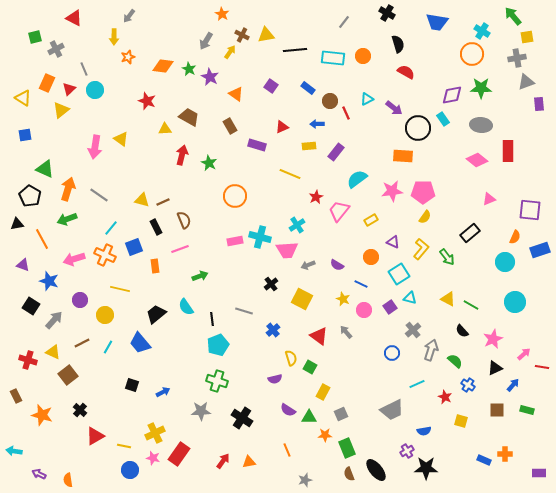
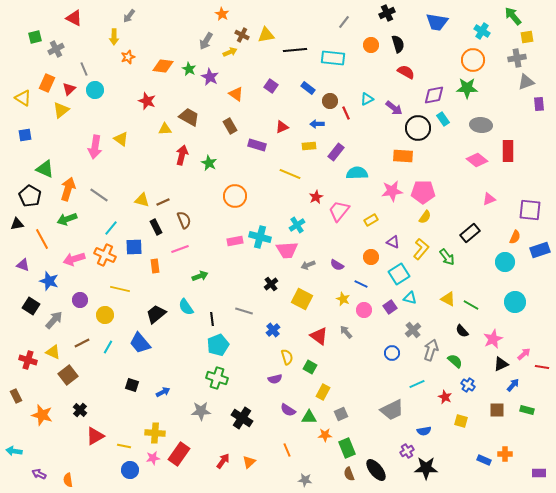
black cross at (387, 13): rotated 35 degrees clockwise
yellow arrow at (230, 52): rotated 32 degrees clockwise
orange circle at (472, 54): moved 1 px right, 6 px down
orange circle at (363, 56): moved 8 px right, 11 px up
green star at (481, 88): moved 14 px left
purple diamond at (452, 95): moved 18 px left
cyan semicircle at (357, 179): moved 6 px up; rotated 35 degrees clockwise
blue square at (134, 247): rotated 18 degrees clockwise
yellow semicircle at (291, 358): moved 4 px left, 1 px up
black triangle at (495, 368): moved 6 px right, 4 px up
green cross at (217, 381): moved 3 px up
yellow cross at (155, 433): rotated 30 degrees clockwise
pink star at (153, 458): rotated 24 degrees counterclockwise
orange triangle at (249, 462): rotated 32 degrees counterclockwise
gray star at (305, 480): rotated 24 degrees clockwise
